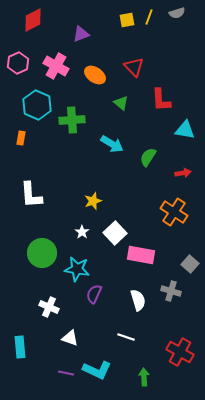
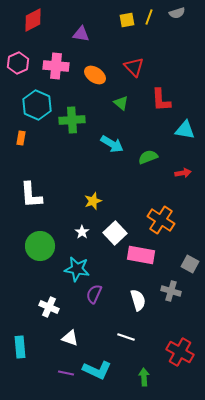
purple triangle: rotated 30 degrees clockwise
pink cross: rotated 25 degrees counterclockwise
green semicircle: rotated 36 degrees clockwise
orange cross: moved 13 px left, 8 px down
green circle: moved 2 px left, 7 px up
gray square: rotated 12 degrees counterclockwise
